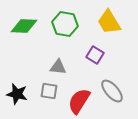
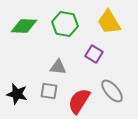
purple square: moved 1 px left, 1 px up
